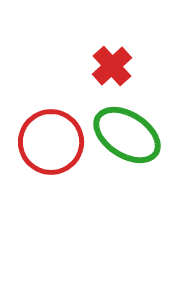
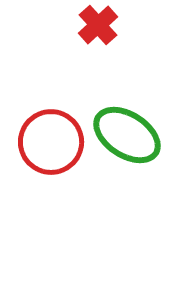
red cross: moved 14 px left, 41 px up
